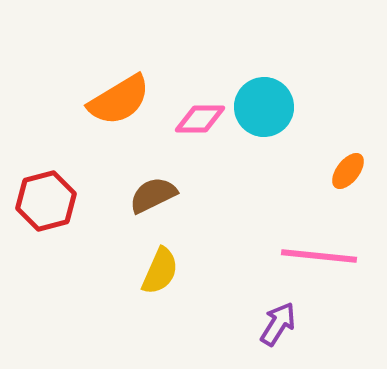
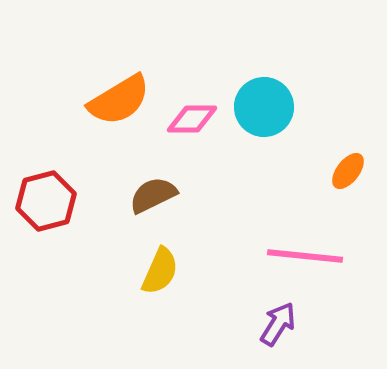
pink diamond: moved 8 px left
pink line: moved 14 px left
